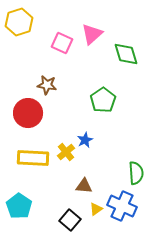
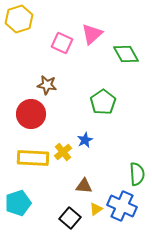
yellow hexagon: moved 3 px up
green diamond: rotated 12 degrees counterclockwise
green pentagon: moved 2 px down
red circle: moved 3 px right, 1 px down
yellow cross: moved 3 px left
green semicircle: moved 1 px right, 1 px down
cyan pentagon: moved 1 px left, 3 px up; rotated 20 degrees clockwise
black square: moved 2 px up
